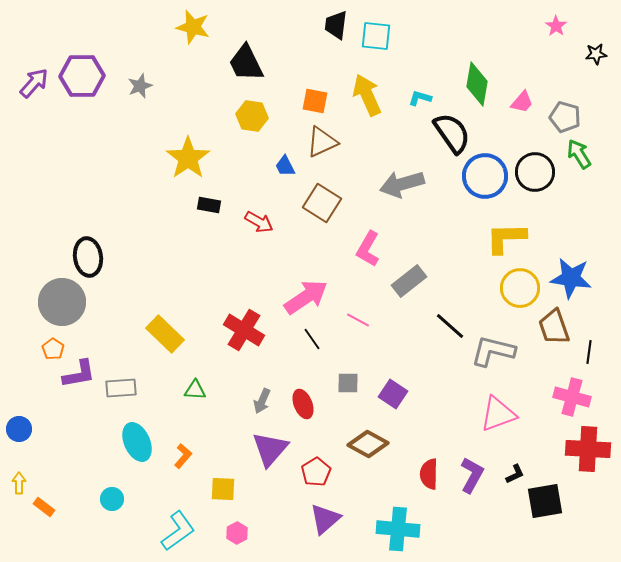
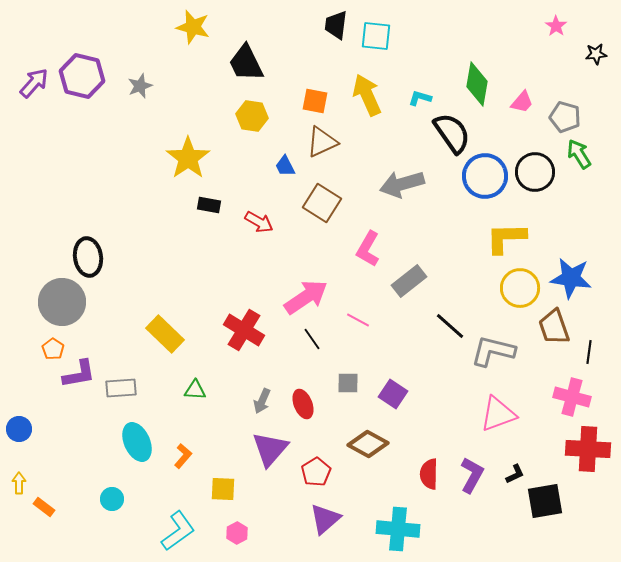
purple hexagon at (82, 76): rotated 15 degrees clockwise
